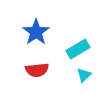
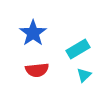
blue star: moved 3 px left, 1 px down
